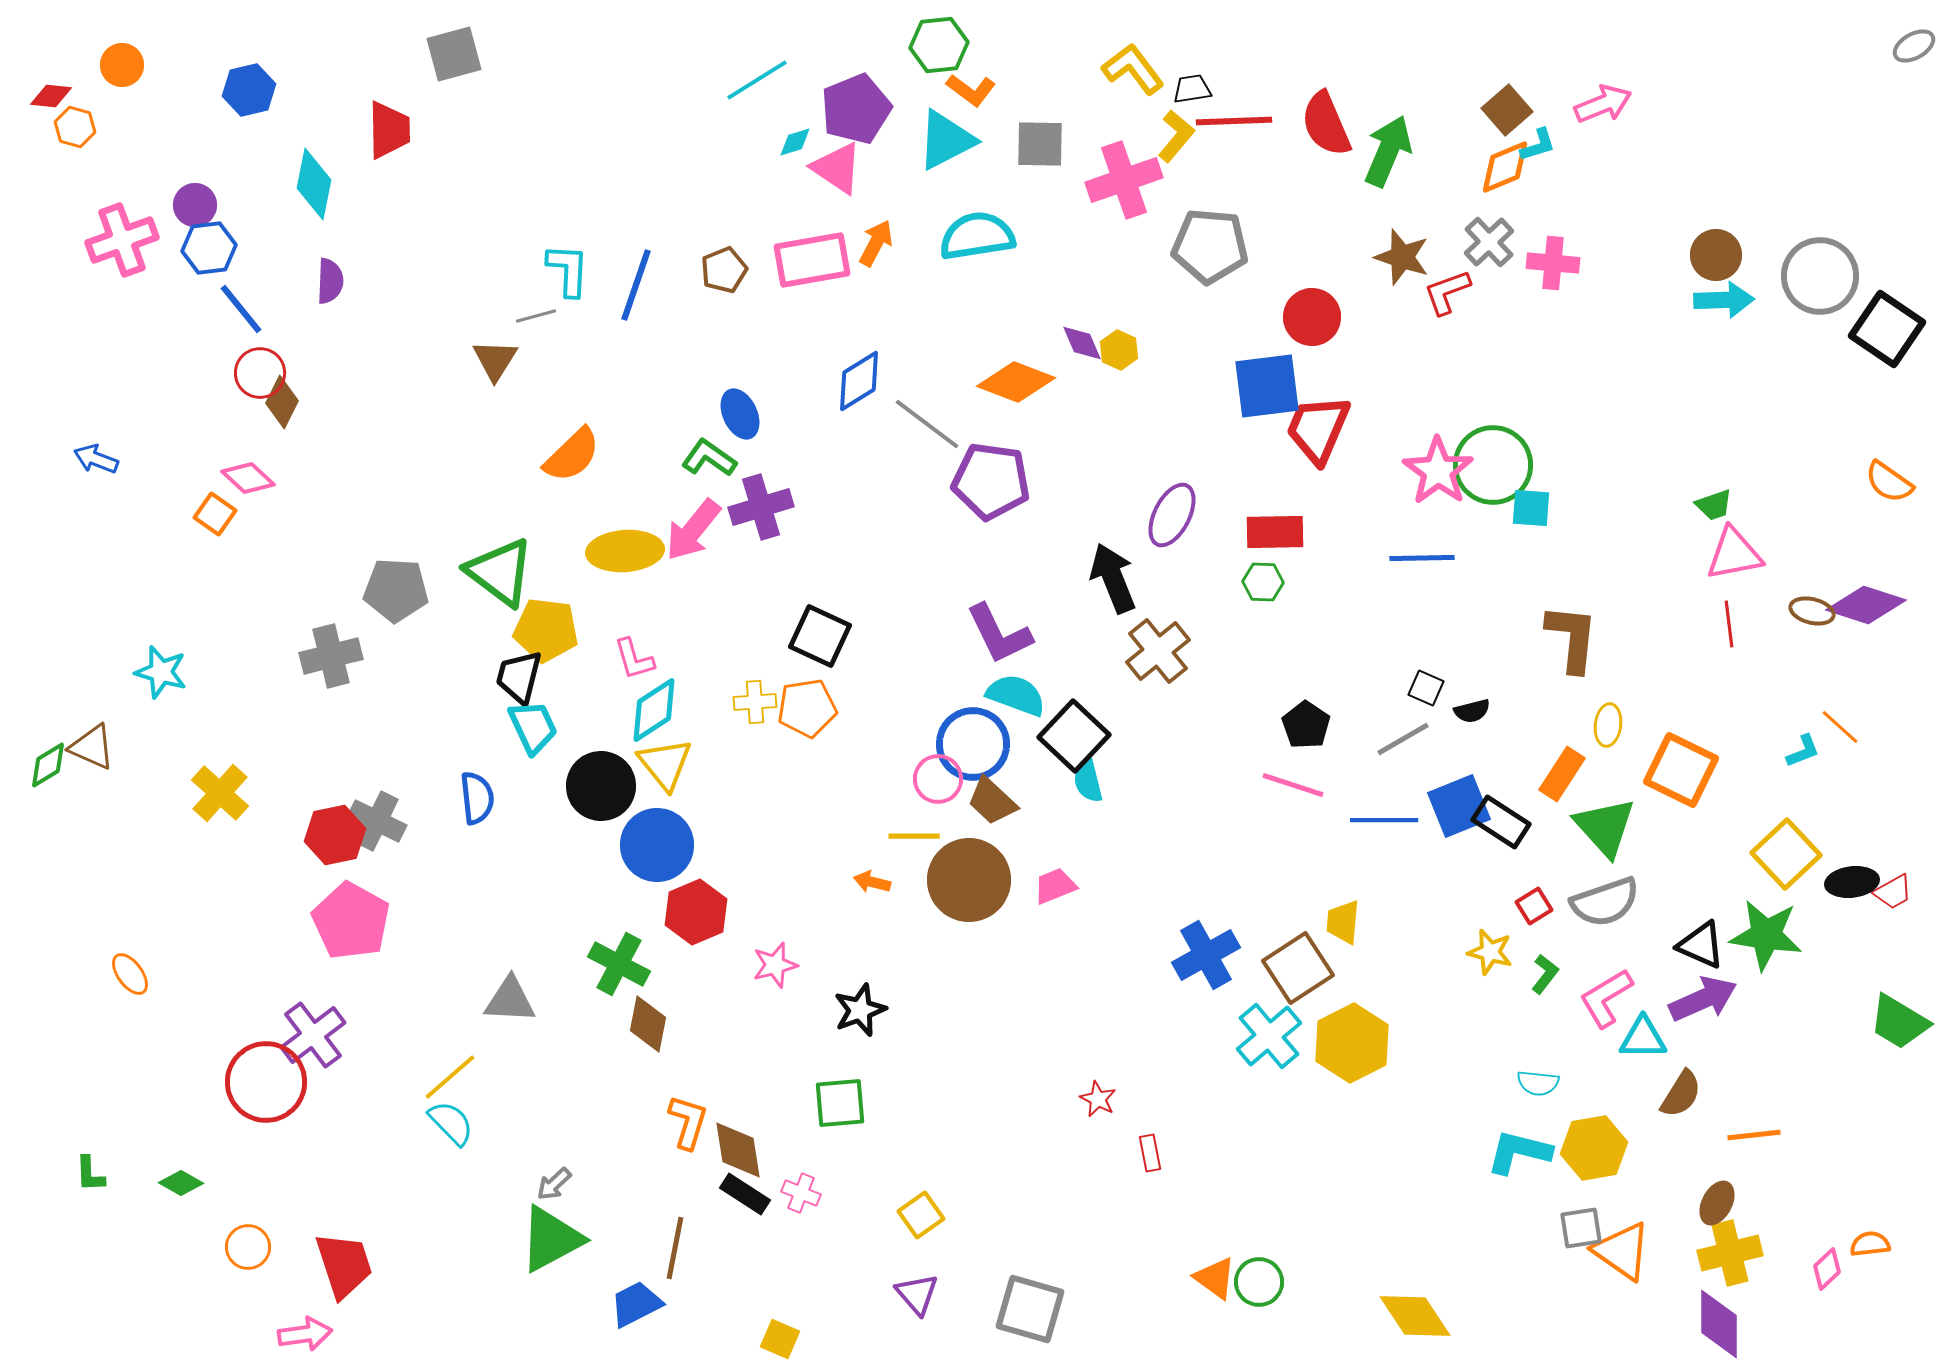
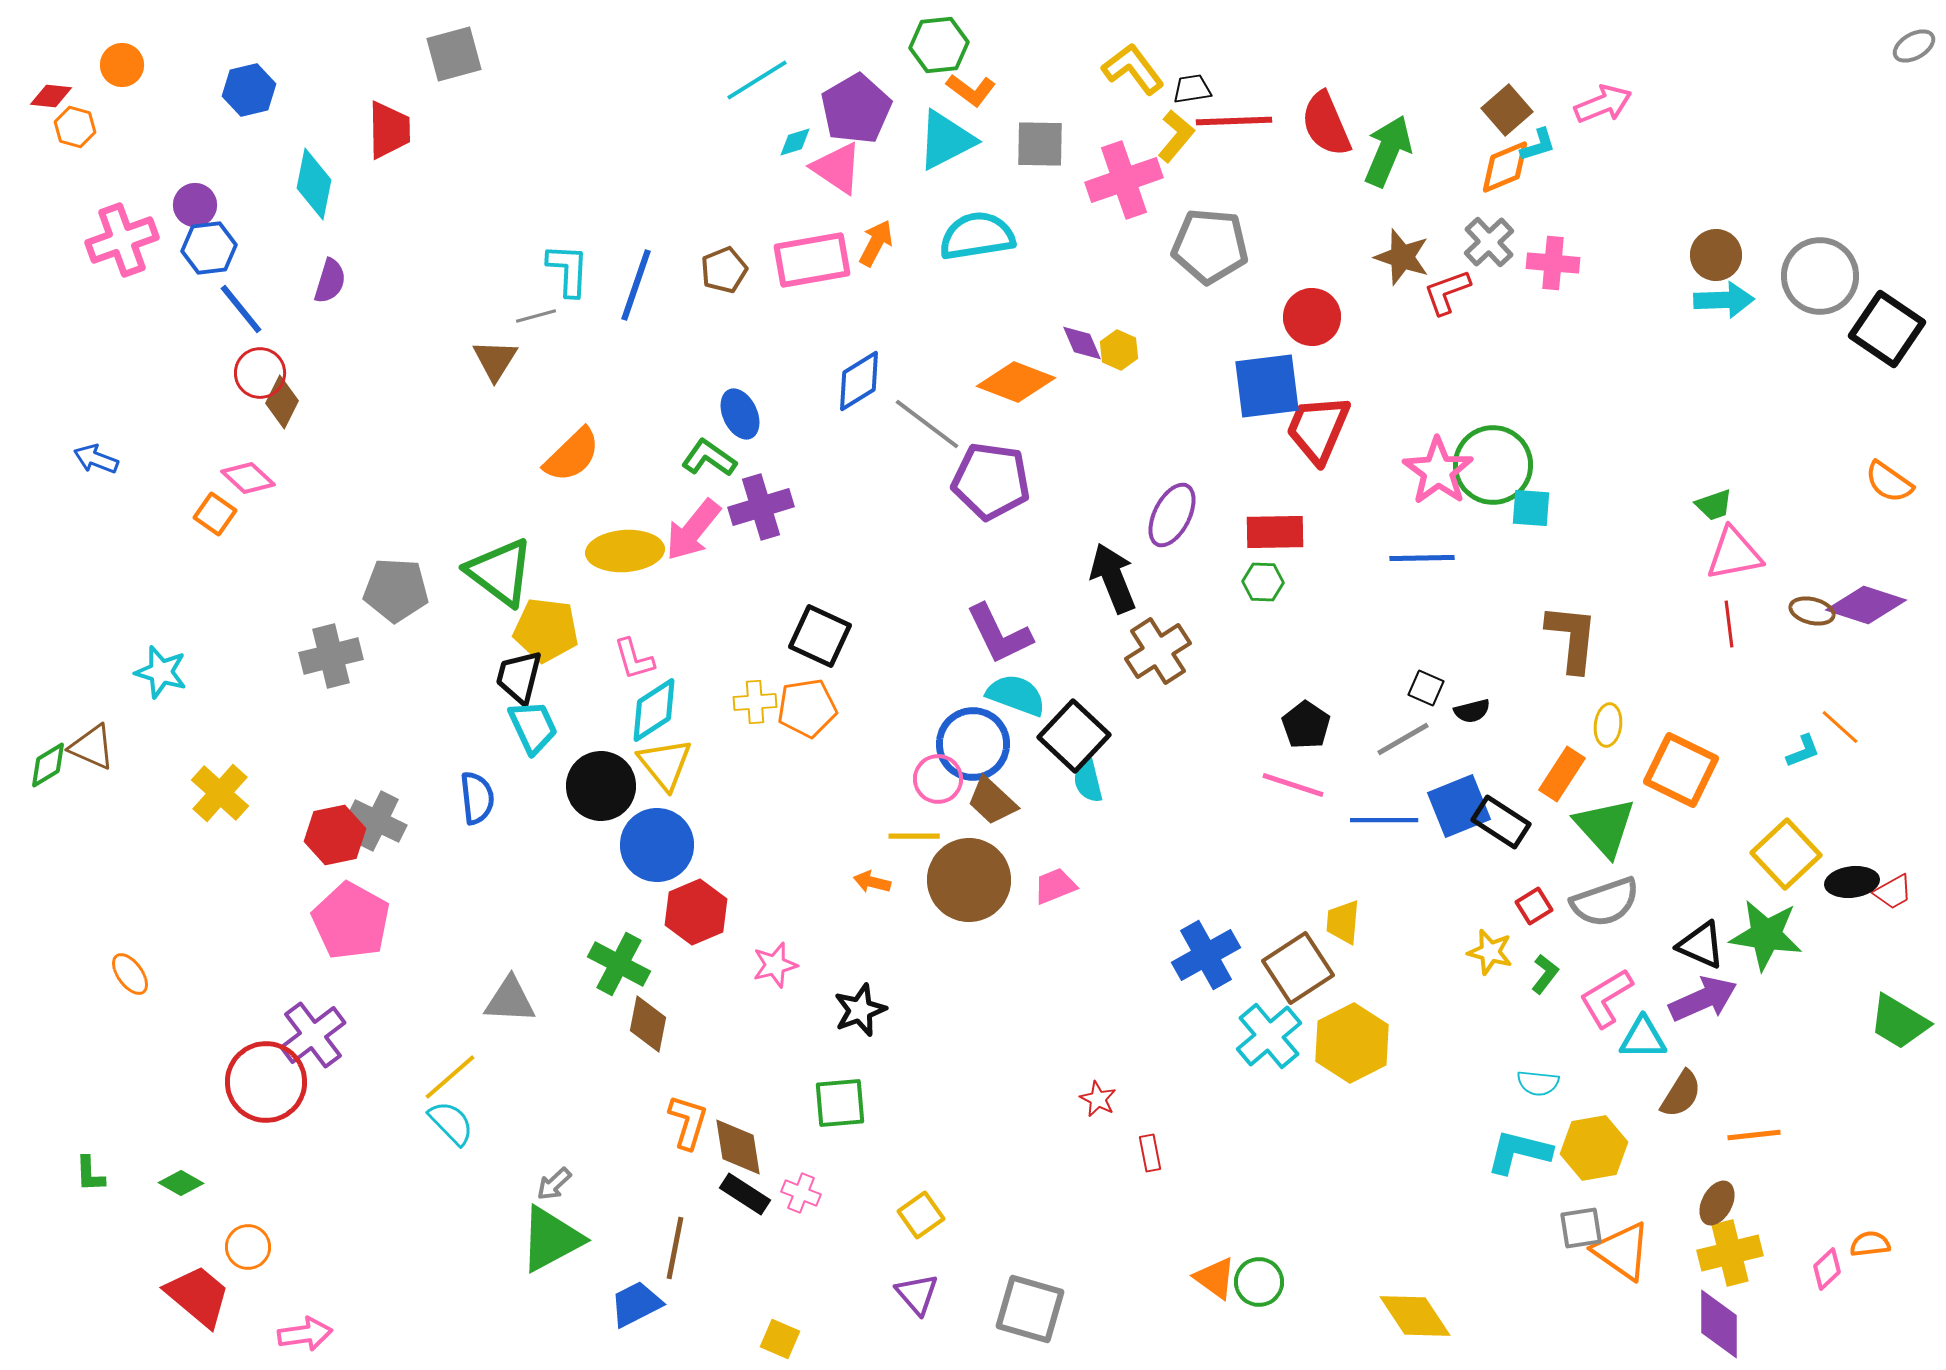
purple pentagon at (856, 109): rotated 8 degrees counterclockwise
purple semicircle at (330, 281): rotated 15 degrees clockwise
brown cross at (1158, 651): rotated 6 degrees clockwise
brown diamond at (738, 1150): moved 3 px up
red trapezoid at (344, 1265): moved 146 px left, 31 px down; rotated 32 degrees counterclockwise
